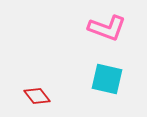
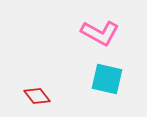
pink L-shape: moved 7 px left, 5 px down; rotated 9 degrees clockwise
